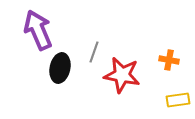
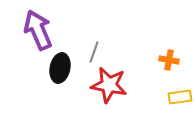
red star: moved 13 px left, 10 px down
yellow rectangle: moved 2 px right, 3 px up
